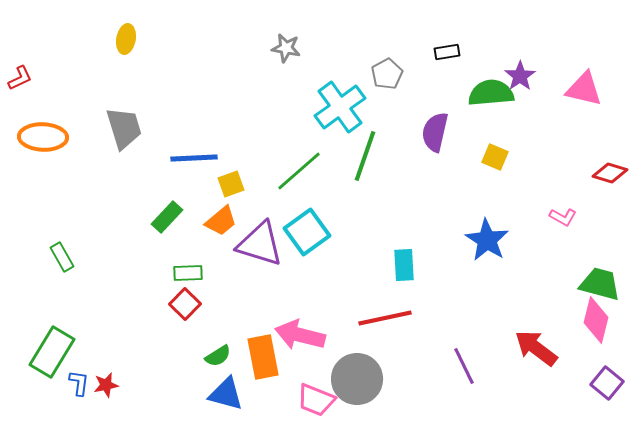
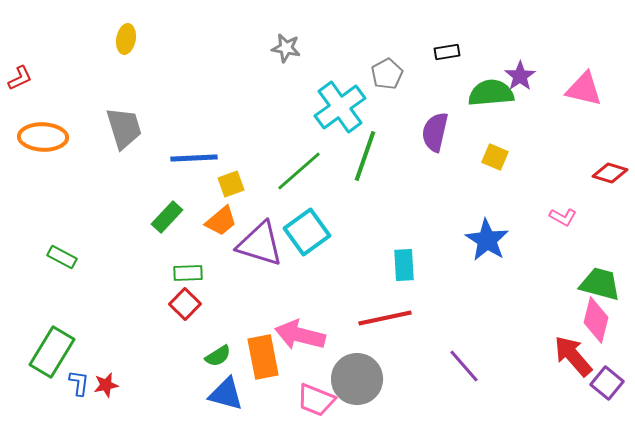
green rectangle at (62, 257): rotated 32 degrees counterclockwise
red arrow at (536, 348): moved 37 px right, 8 px down; rotated 12 degrees clockwise
purple line at (464, 366): rotated 15 degrees counterclockwise
